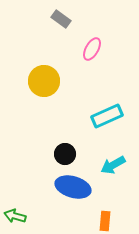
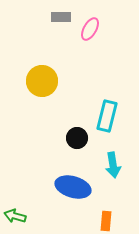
gray rectangle: moved 2 px up; rotated 36 degrees counterclockwise
pink ellipse: moved 2 px left, 20 px up
yellow circle: moved 2 px left
cyan rectangle: rotated 52 degrees counterclockwise
black circle: moved 12 px right, 16 px up
cyan arrow: rotated 70 degrees counterclockwise
orange rectangle: moved 1 px right
